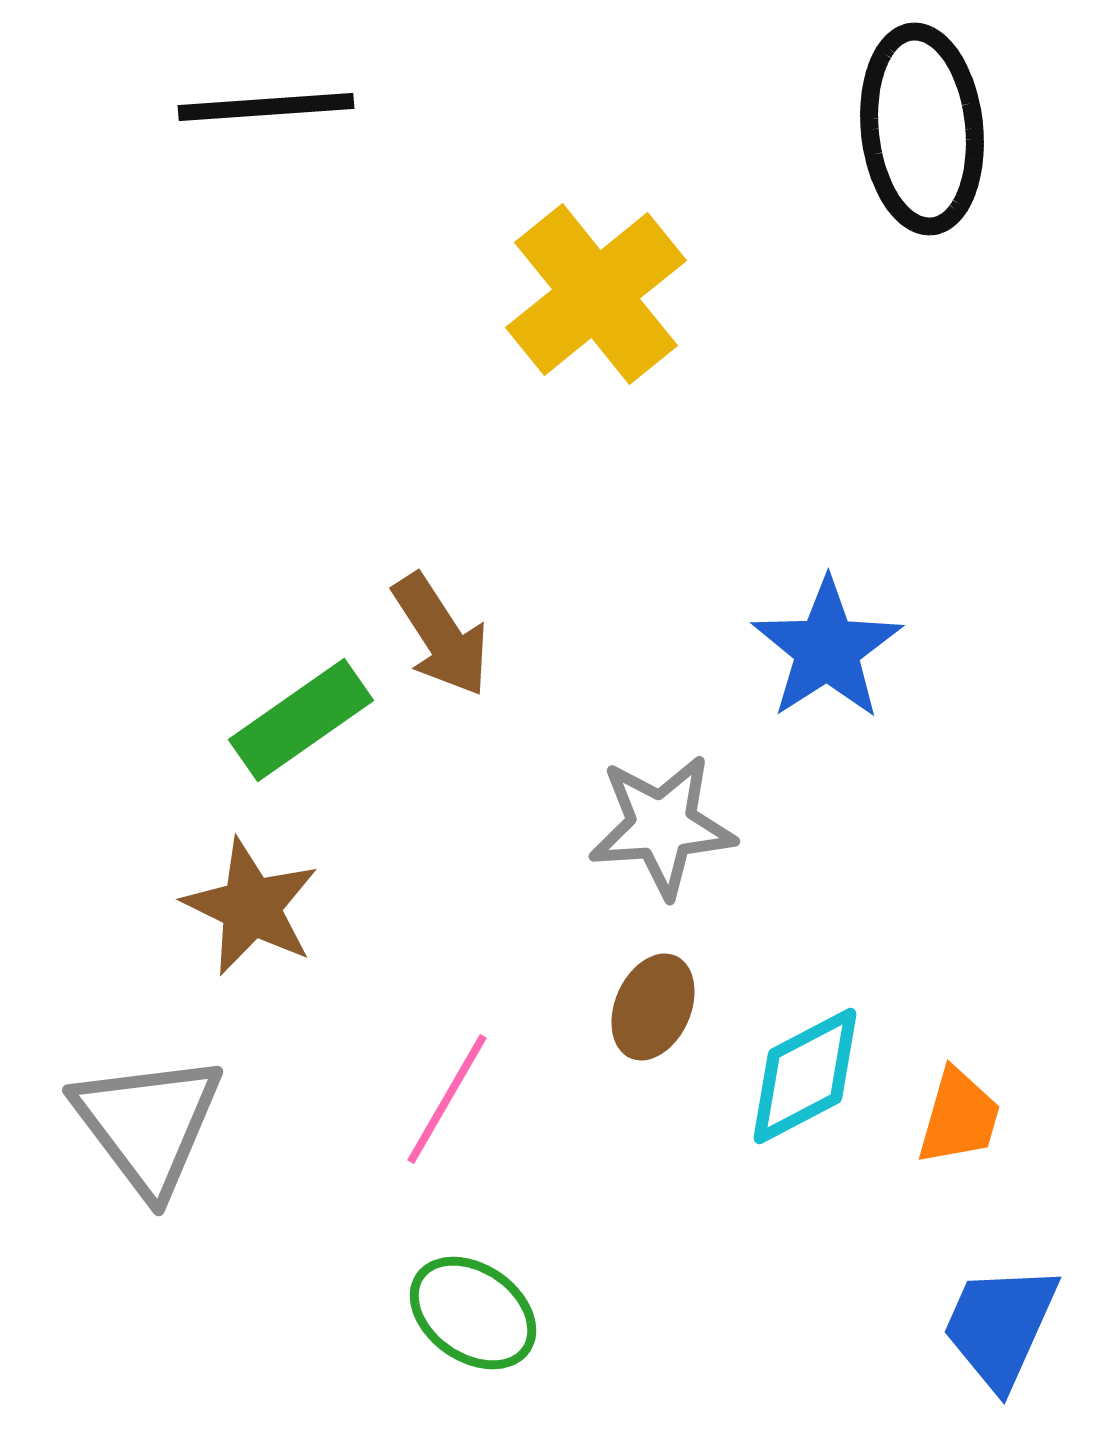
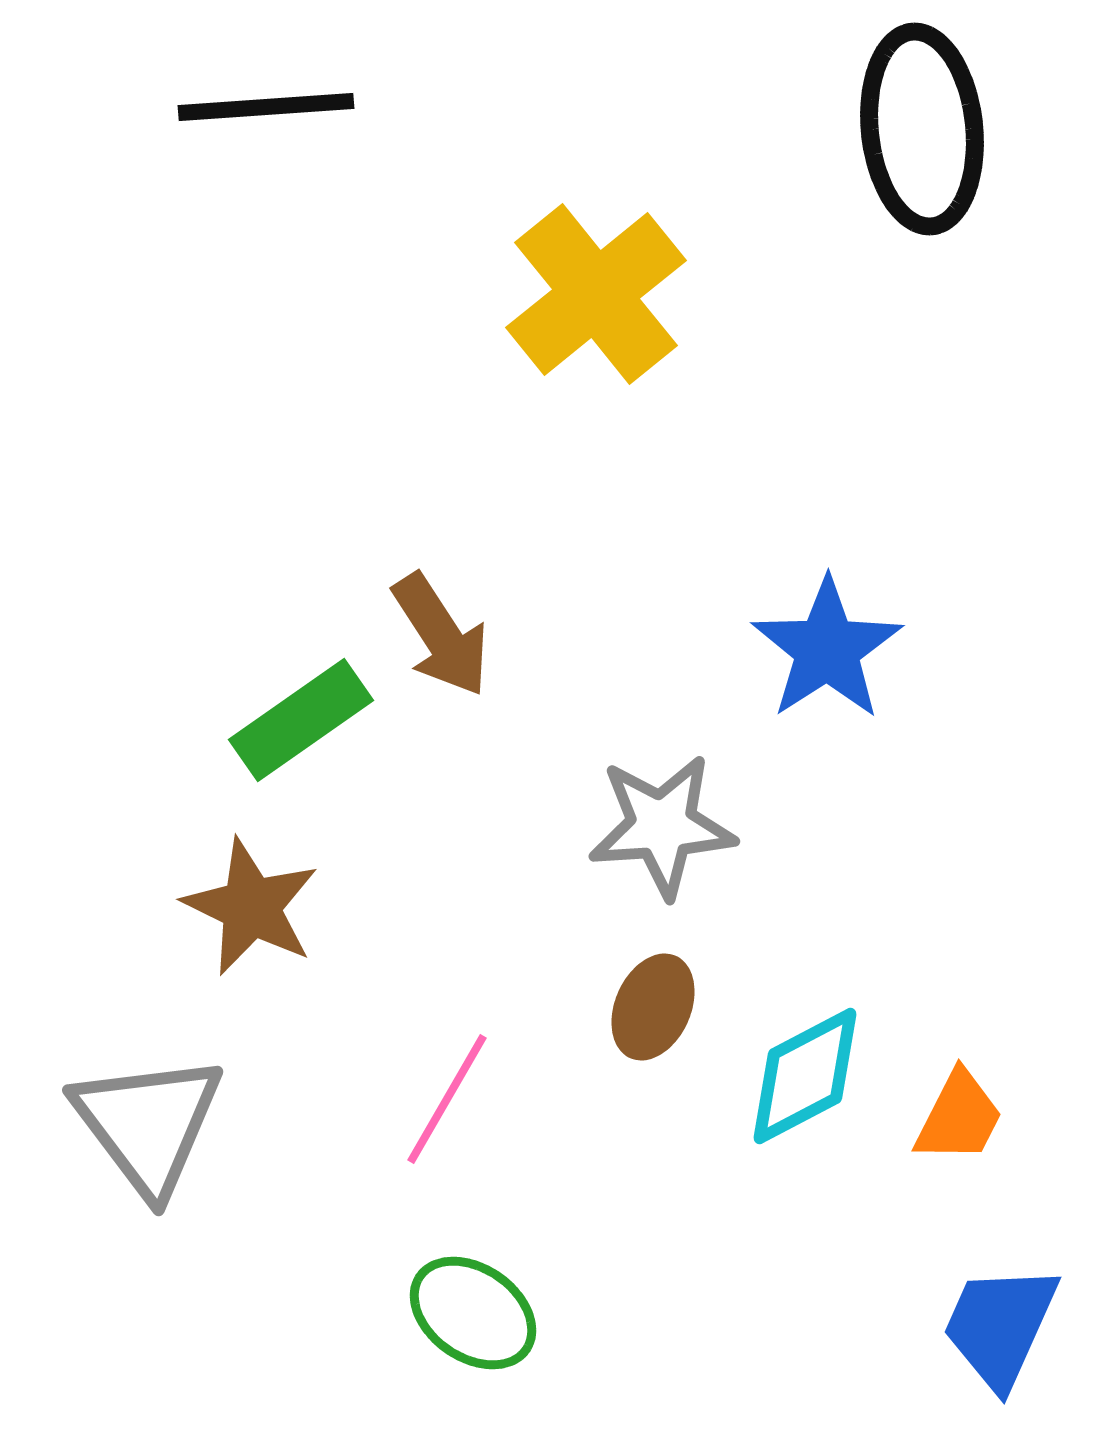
orange trapezoid: rotated 11 degrees clockwise
